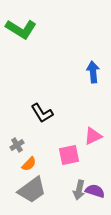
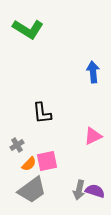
green L-shape: moved 7 px right
black L-shape: rotated 25 degrees clockwise
pink square: moved 22 px left, 6 px down
